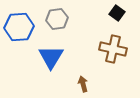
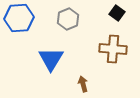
gray hexagon: moved 11 px right; rotated 15 degrees counterclockwise
blue hexagon: moved 9 px up
brown cross: rotated 8 degrees counterclockwise
blue triangle: moved 2 px down
